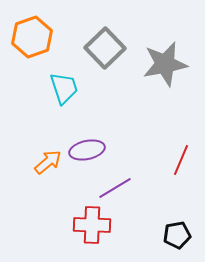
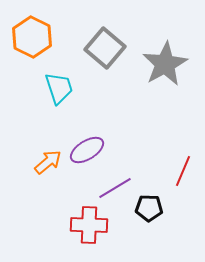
orange hexagon: rotated 15 degrees counterclockwise
gray square: rotated 6 degrees counterclockwise
gray star: rotated 18 degrees counterclockwise
cyan trapezoid: moved 5 px left
purple ellipse: rotated 20 degrees counterclockwise
red line: moved 2 px right, 11 px down
red cross: moved 3 px left
black pentagon: moved 28 px left, 27 px up; rotated 12 degrees clockwise
